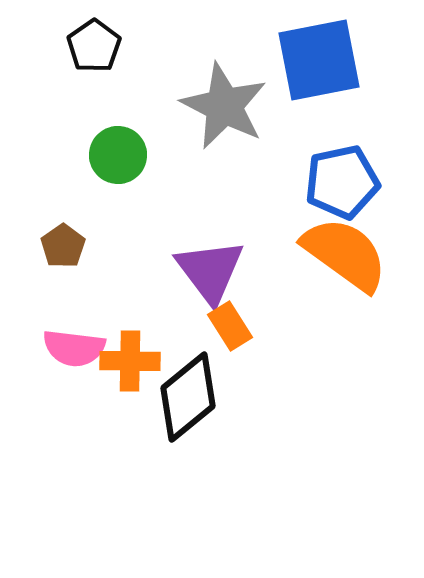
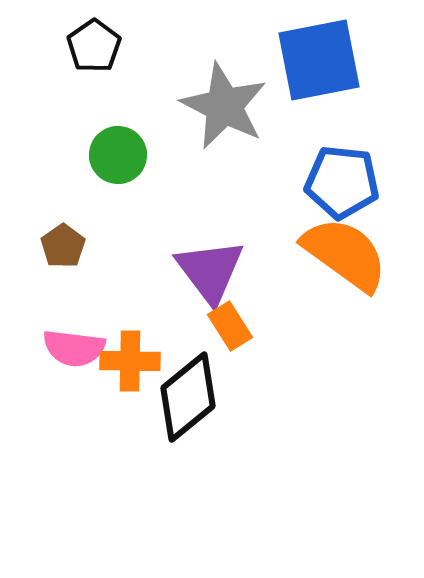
blue pentagon: rotated 18 degrees clockwise
